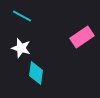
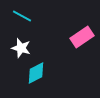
cyan diamond: rotated 55 degrees clockwise
